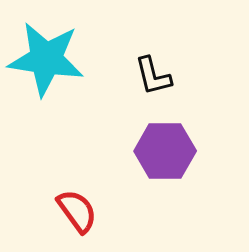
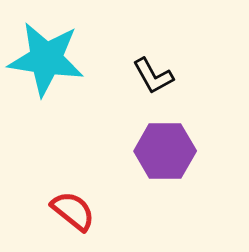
black L-shape: rotated 15 degrees counterclockwise
red semicircle: moved 4 px left; rotated 15 degrees counterclockwise
